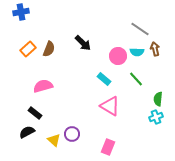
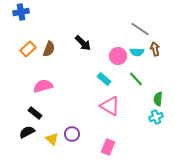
yellow triangle: moved 2 px left, 1 px up
